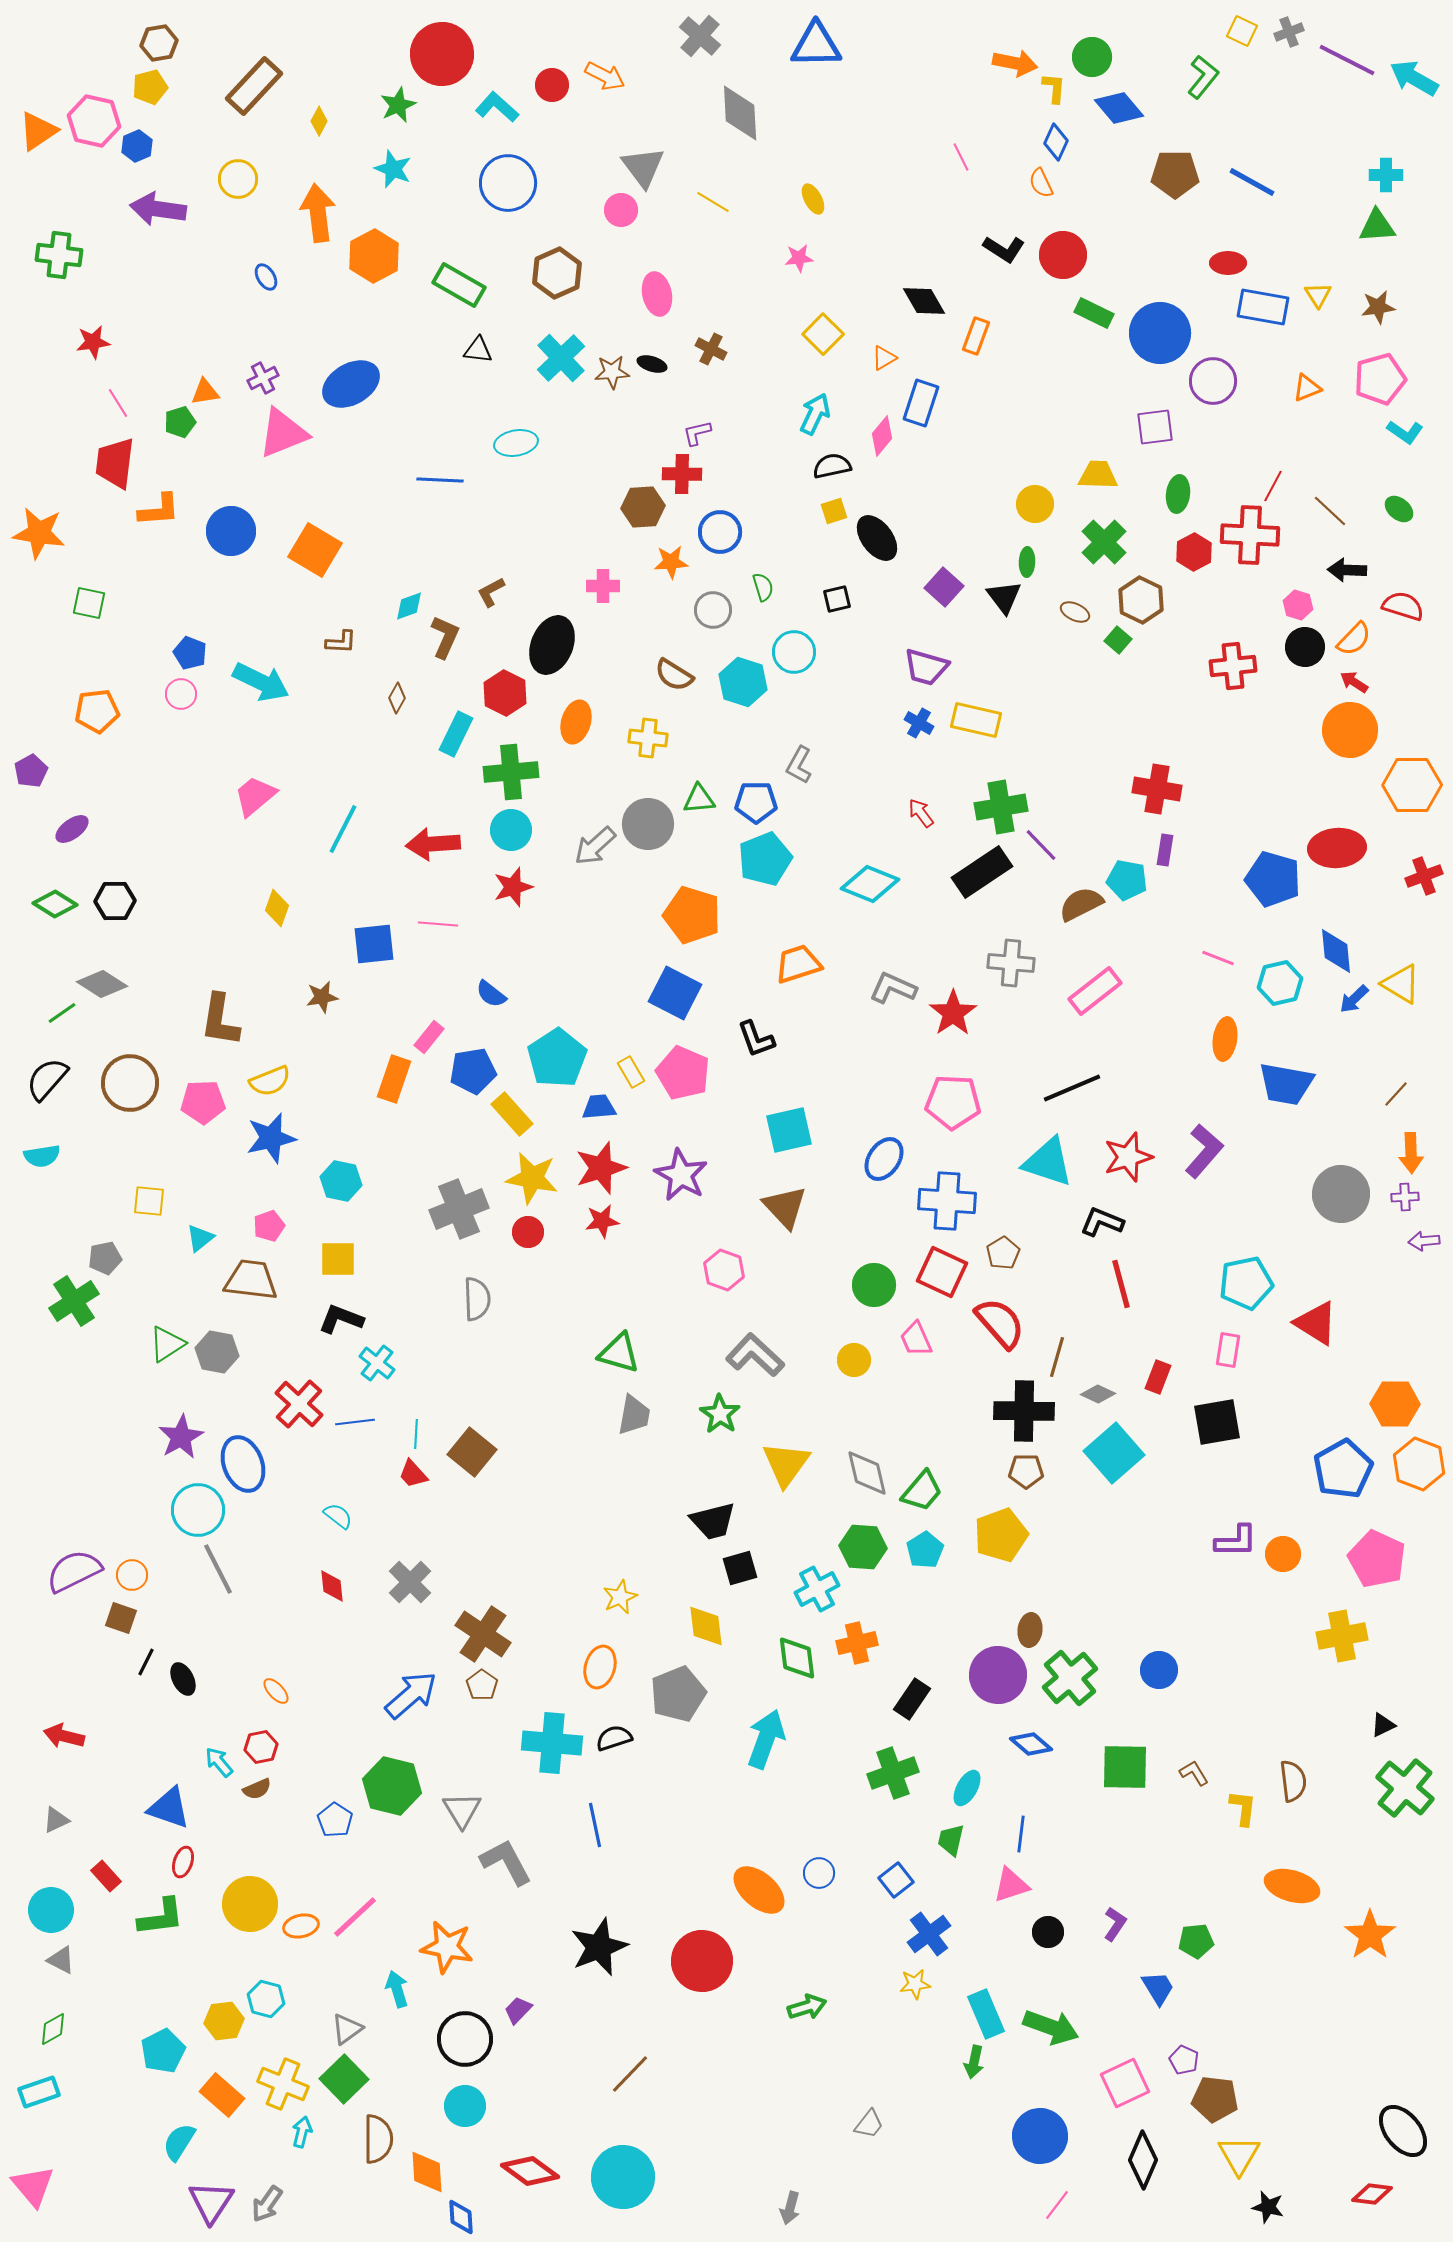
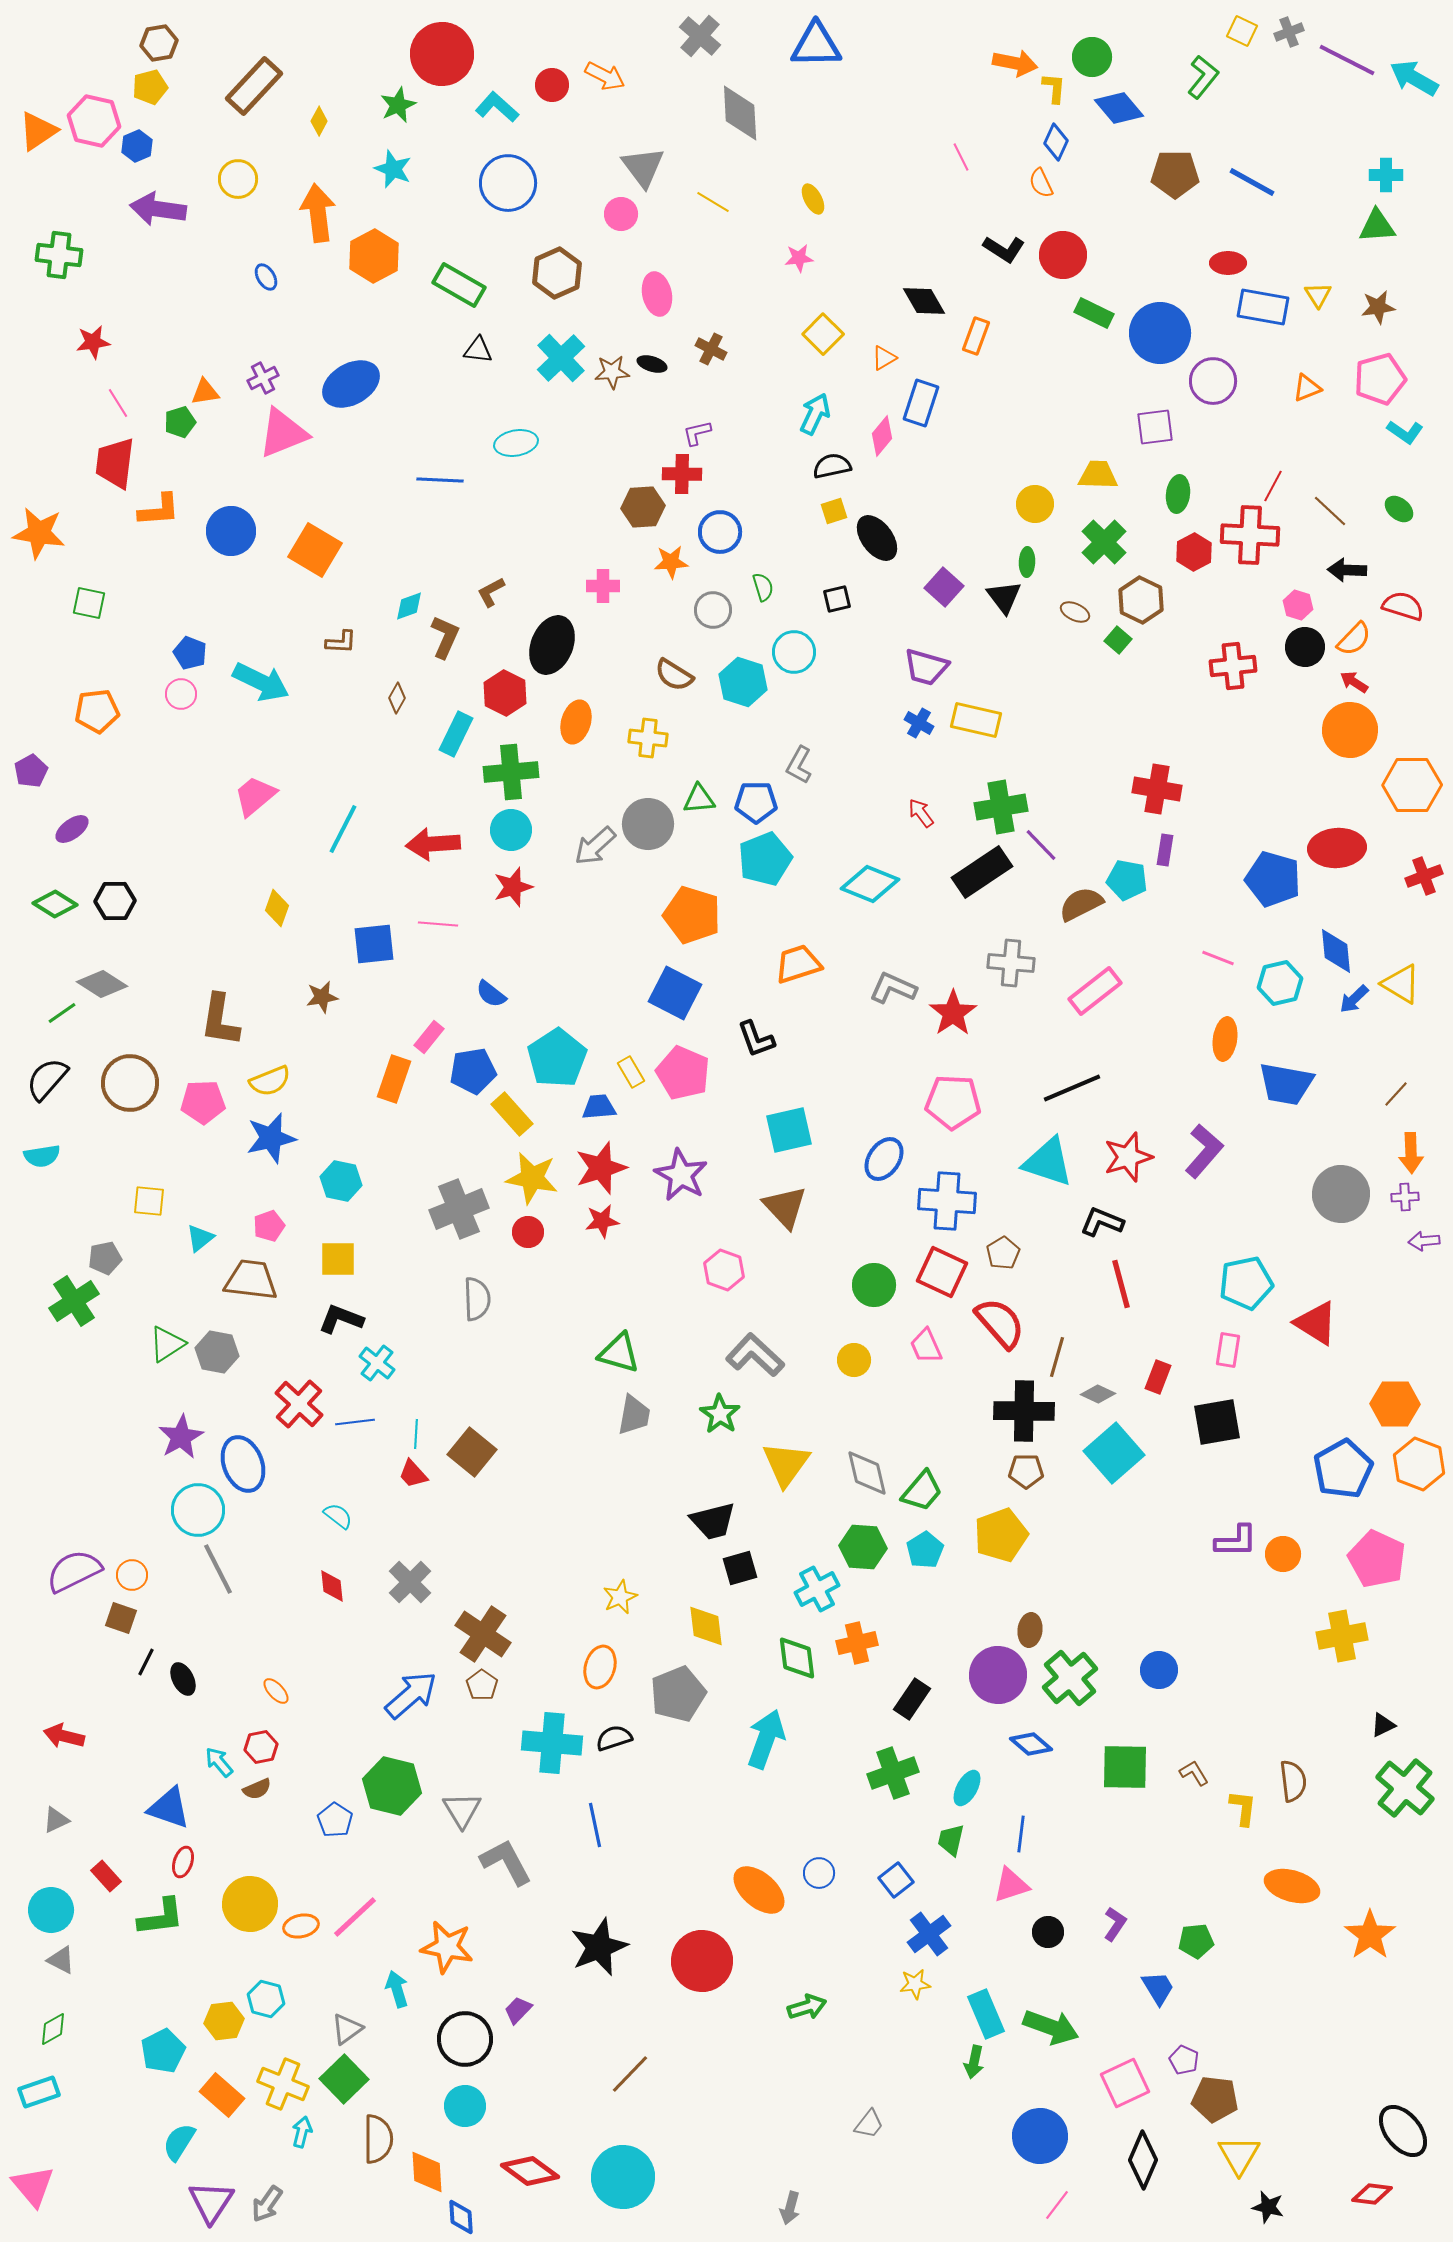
pink circle at (621, 210): moved 4 px down
pink trapezoid at (916, 1339): moved 10 px right, 7 px down
